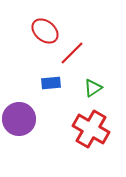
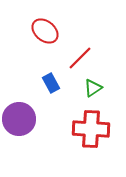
red line: moved 8 px right, 5 px down
blue rectangle: rotated 66 degrees clockwise
red cross: rotated 27 degrees counterclockwise
